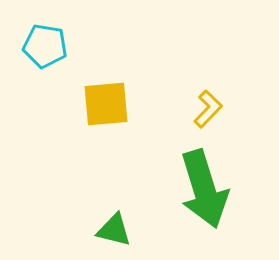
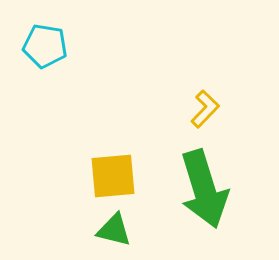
yellow square: moved 7 px right, 72 px down
yellow L-shape: moved 3 px left
